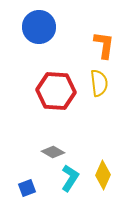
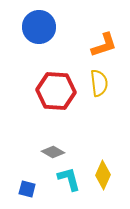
orange L-shape: rotated 64 degrees clockwise
cyan L-shape: moved 1 px left, 1 px down; rotated 48 degrees counterclockwise
blue square: moved 1 px down; rotated 36 degrees clockwise
